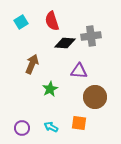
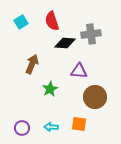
gray cross: moved 2 px up
orange square: moved 1 px down
cyan arrow: rotated 24 degrees counterclockwise
